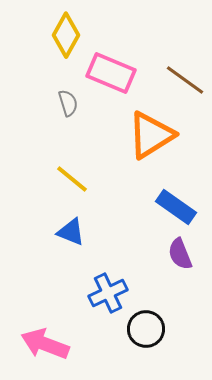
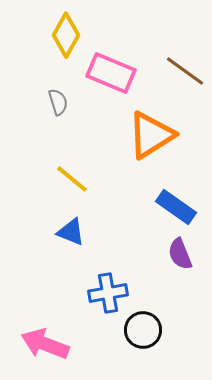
brown line: moved 9 px up
gray semicircle: moved 10 px left, 1 px up
blue cross: rotated 15 degrees clockwise
black circle: moved 3 px left, 1 px down
